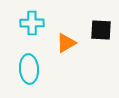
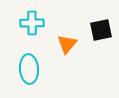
black square: rotated 15 degrees counterclockwise
orange triangle: moved 1 px right, 1 px down; rotated 20 degrees counterclockwise
